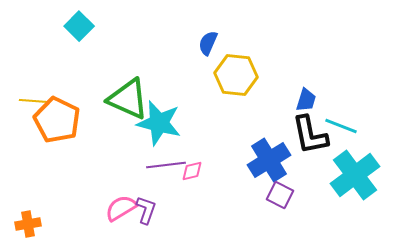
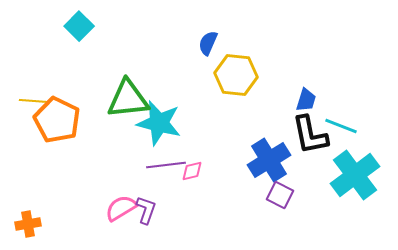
green triangle: rotated 30 degrees counterclockwise
